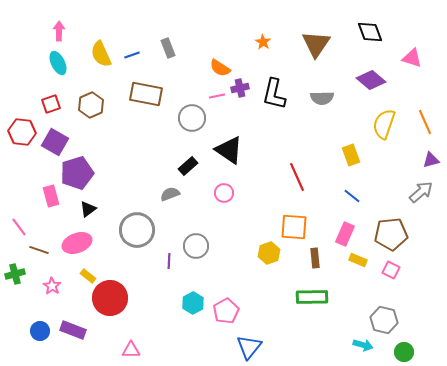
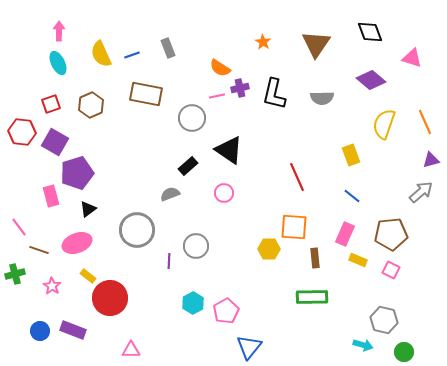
yellow hexagon at (269, 253): moved 4 px up; rotated 20 degrees clockwise
